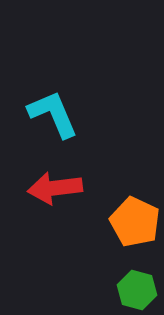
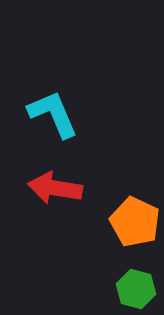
red arrow: rotated 16 degrees clockwise
green hexagon: moved 1 px left, 1 px up
